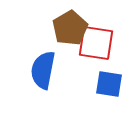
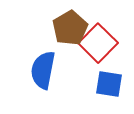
red square: moved 2 px right; rotated 36 degrees clockwise
